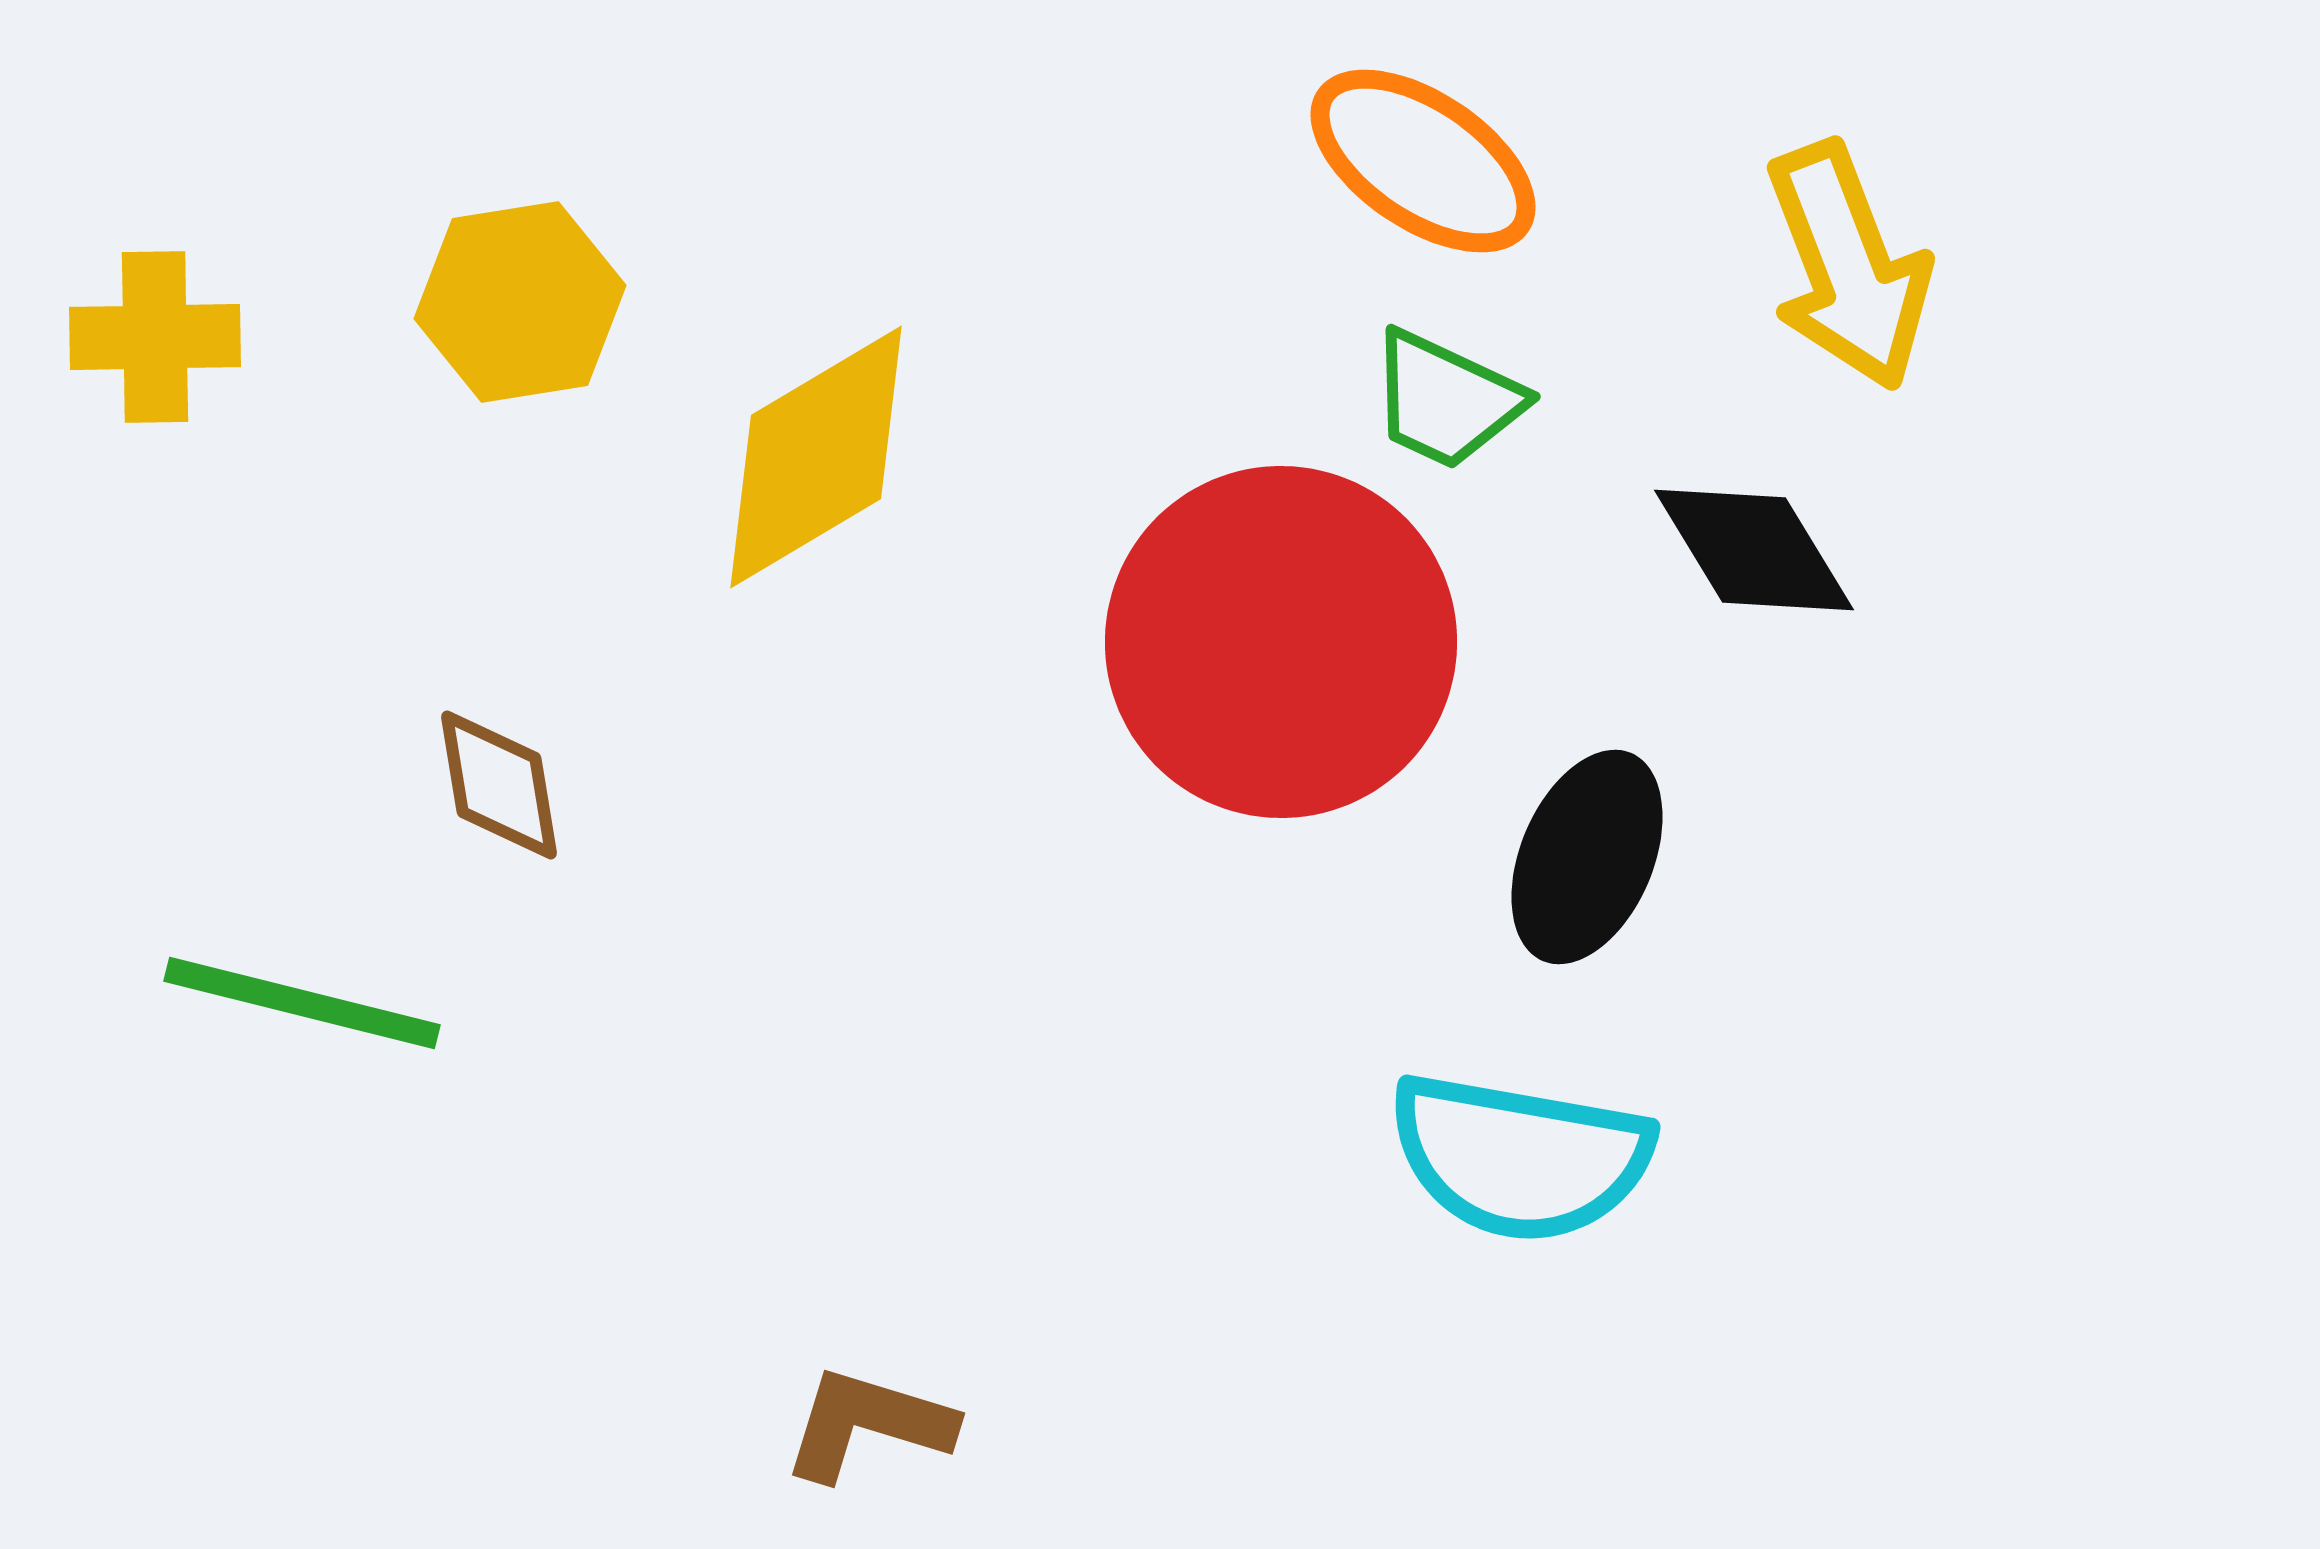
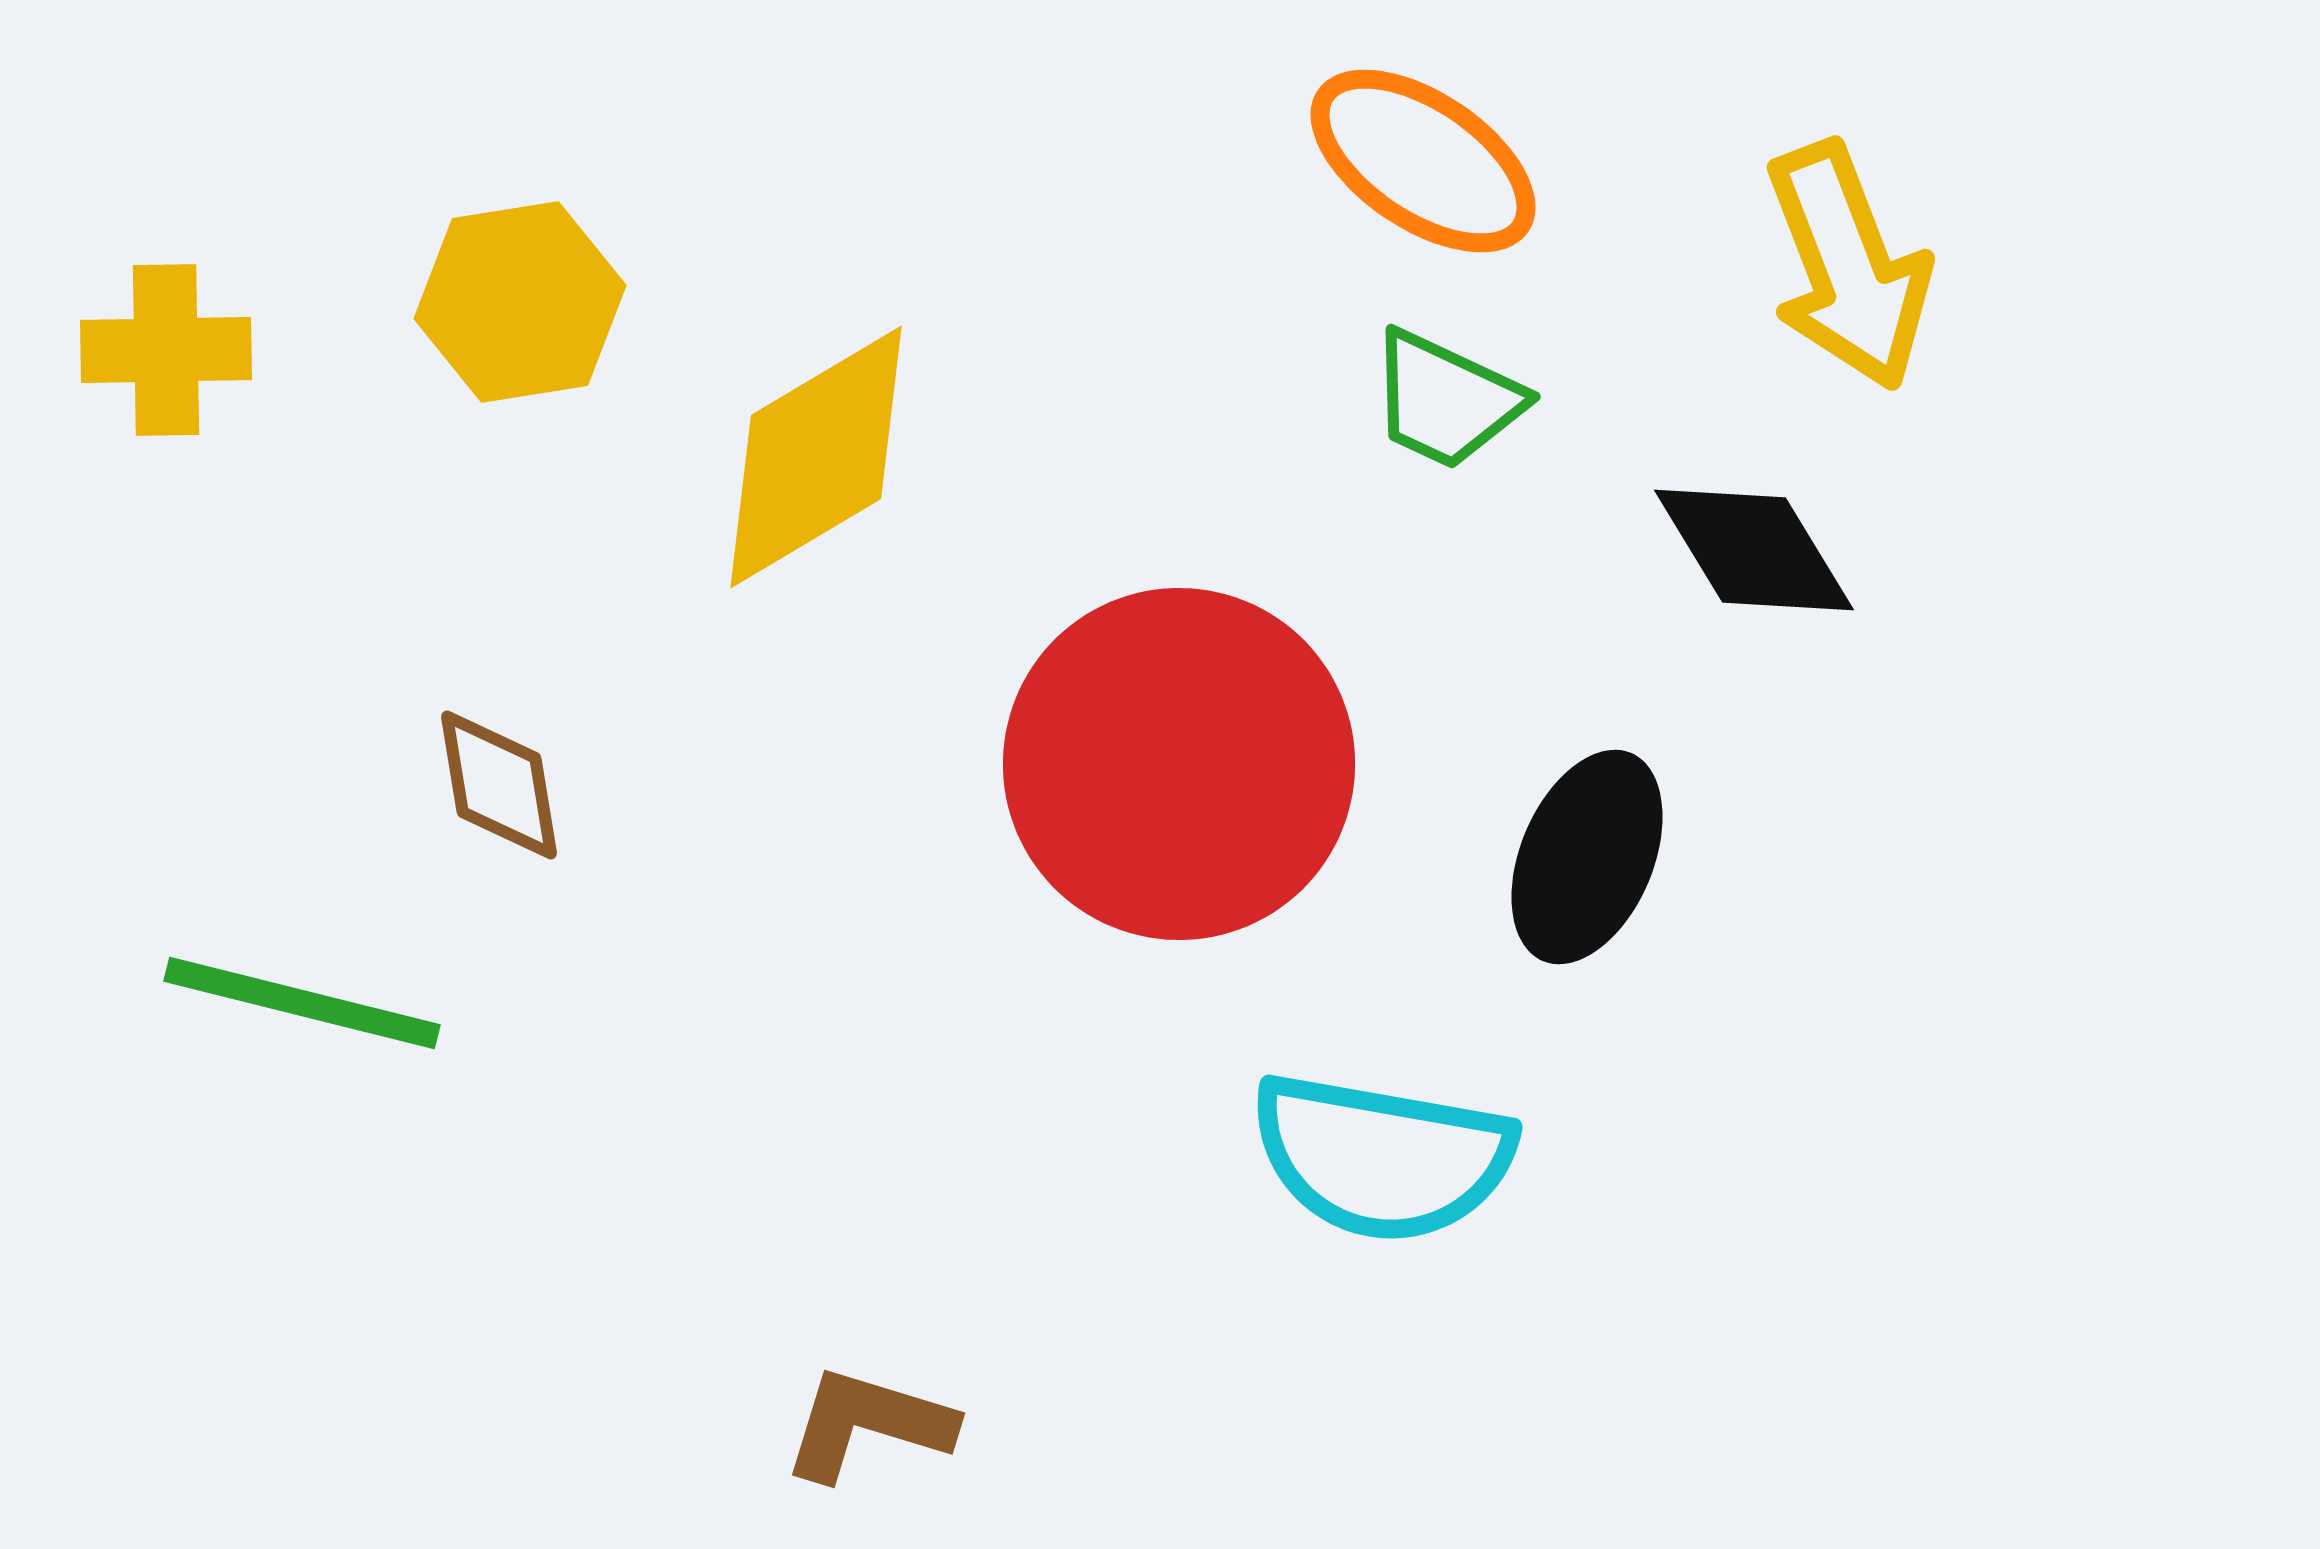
yellow cross: moved 11 px right, 13 px down
red circle: moved 102 px left, 122 px down
cyan semicircle: moved 138 px left
